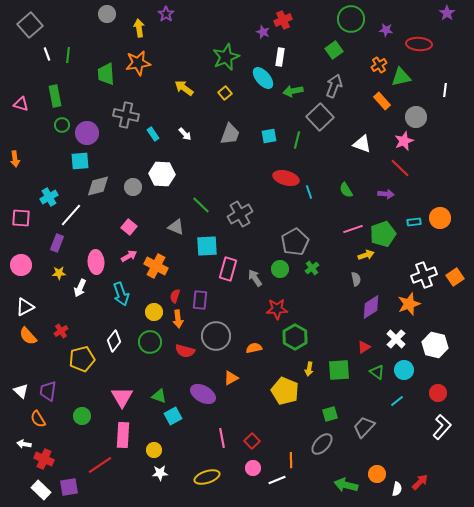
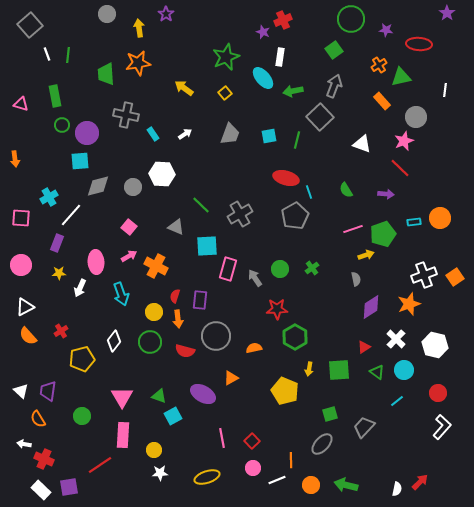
white arrow at (185, 134): rotated 80 degrees counterclockwise
gray pentagon at (295, 242): moved 26 px up
orange circle at (377, 474): moved 66 px left, 11 px down
